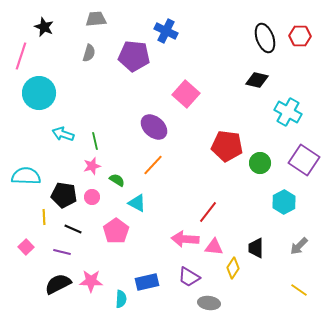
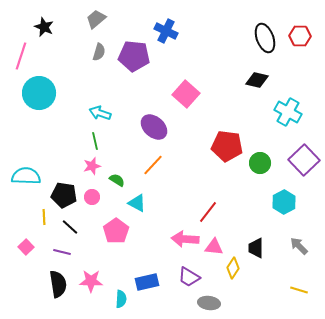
gray trapezoid at (96, 19): rotated 35 degrees counterclockwise
gray semicircle at (89, 53): moved 10 px right, 1 px up
cyan arrow at (63, 134): moved 37 px right, 21 px up
purple square at (304, 160): rotated 12 degrees clockwise
black line at (73, 229): moved 3 px left, 2 px up; rotated 18 degrees clockwise
gray arrow at (299, 246): rotated 90 degrees clockwise
black semicircle at (58, 284): rotated 108 degrees clockwise
yellow line at (299, 290): rotated 18 degrees counterclockwise
